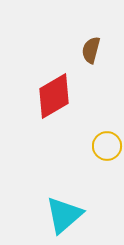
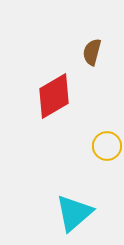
brown semicircle: moved 1 px right, 2 px down
cyan triangle: moved 10 px right, 2 px up
